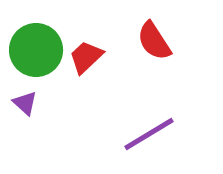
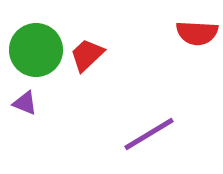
red semicircle: moved 43 px right, 8 px up; rotated 54 degrees counterclockwise
red trapezoid: moved 1 px right, 2 px up
purple triangle: rotated 20 degrees counterclockwise
